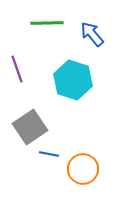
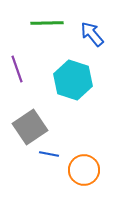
orange circle: moved 1 px right, 1 px down
